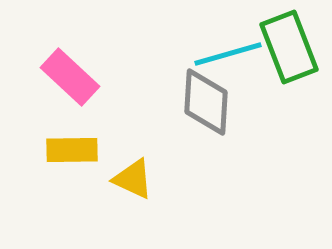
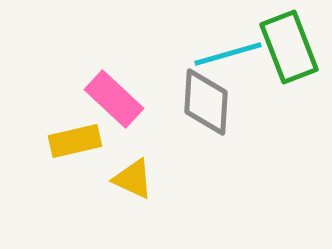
pink rectangle: moved 44 px right, 22 px down
yellow rectangle: moved 3 px right, 9 px up; rotated 12 degrees counterclockwise
